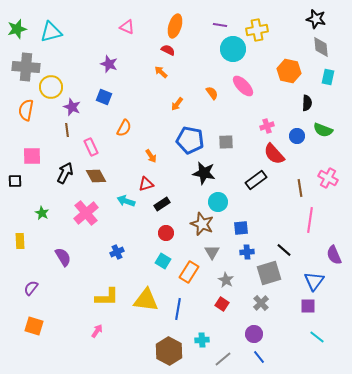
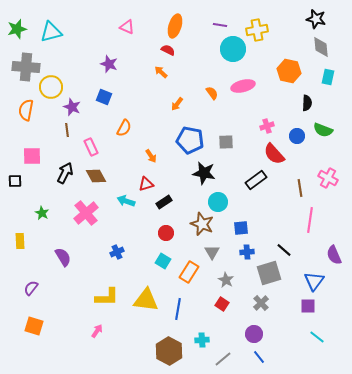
pink ellipse at (243, 86): rotated 60 degrees counterclockwise
black rectangle at (162, 204): moved 2 px right, 2 px up
